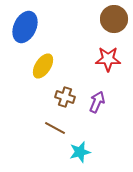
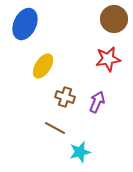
blue ellipse: moved 3 px up
red star: rotated 10 degrees counterclockwise
